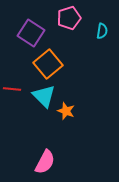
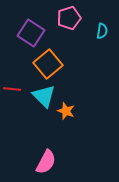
pink semicircle: moved 1 px right
